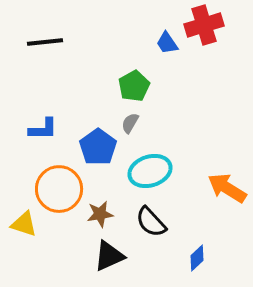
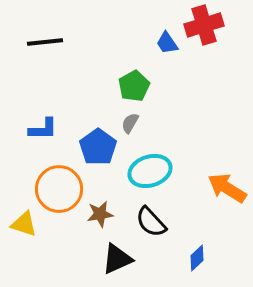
black triangle: moved 8 px right, 3 px down
